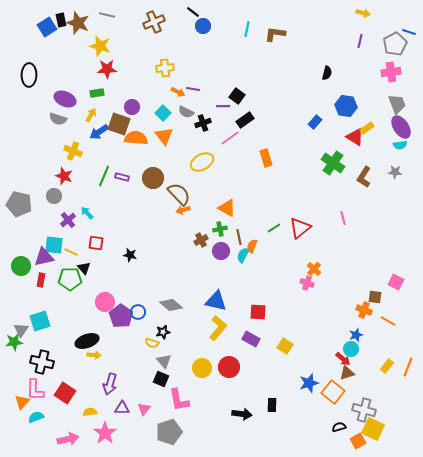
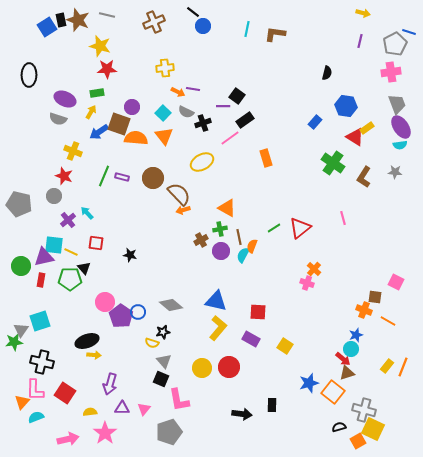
brown star at (78, 23): moved 3 px up
yellow arrow at (91, 115): moved 3 px up
orange line at (408, 367): moved 5 px left
